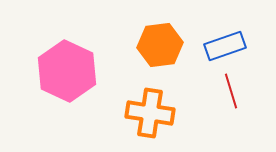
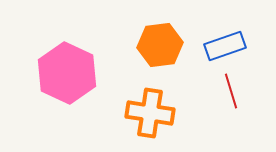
pink hexagon: moved 2 px down
